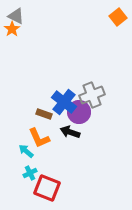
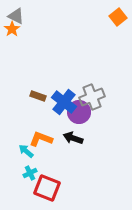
gray cross: moved 2 px down
brown rectangle: moved 6 px left, 18 px up
black arrow: moved 3 px right, 6 px down
orange L-shape: moved 2 px right, 1 px down; rotated 135 degrees clockwise
